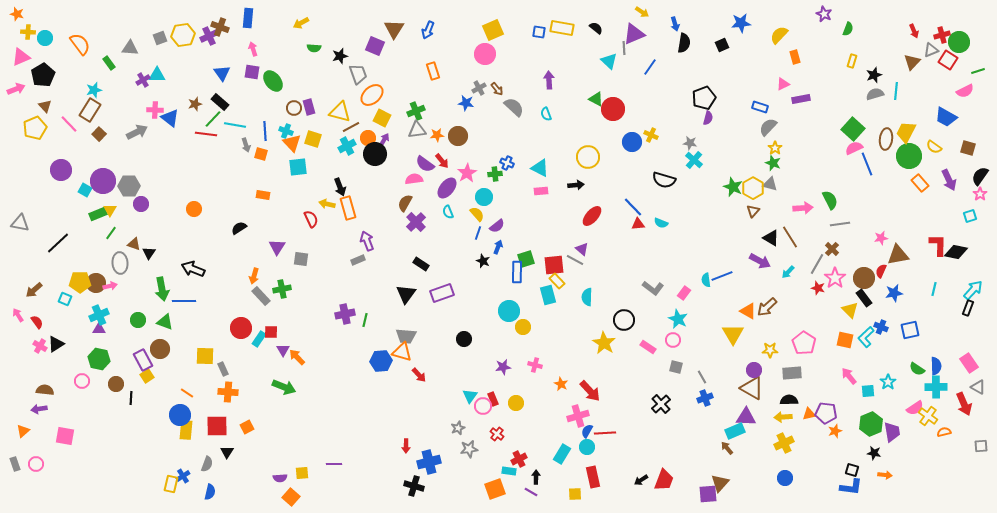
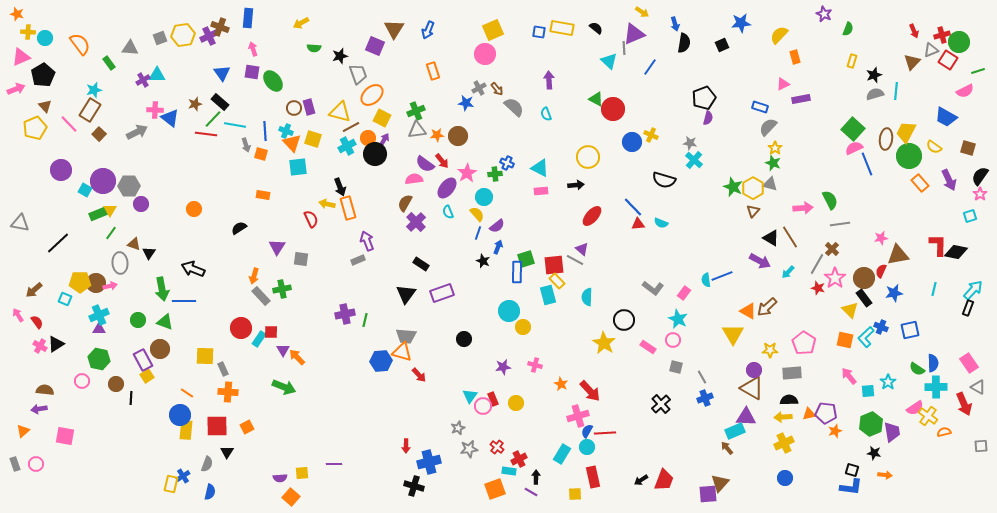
blue semicircle at (936, 366): moved 3 px left, 3 px up
red cross at (497, 434): moved 13 px down
